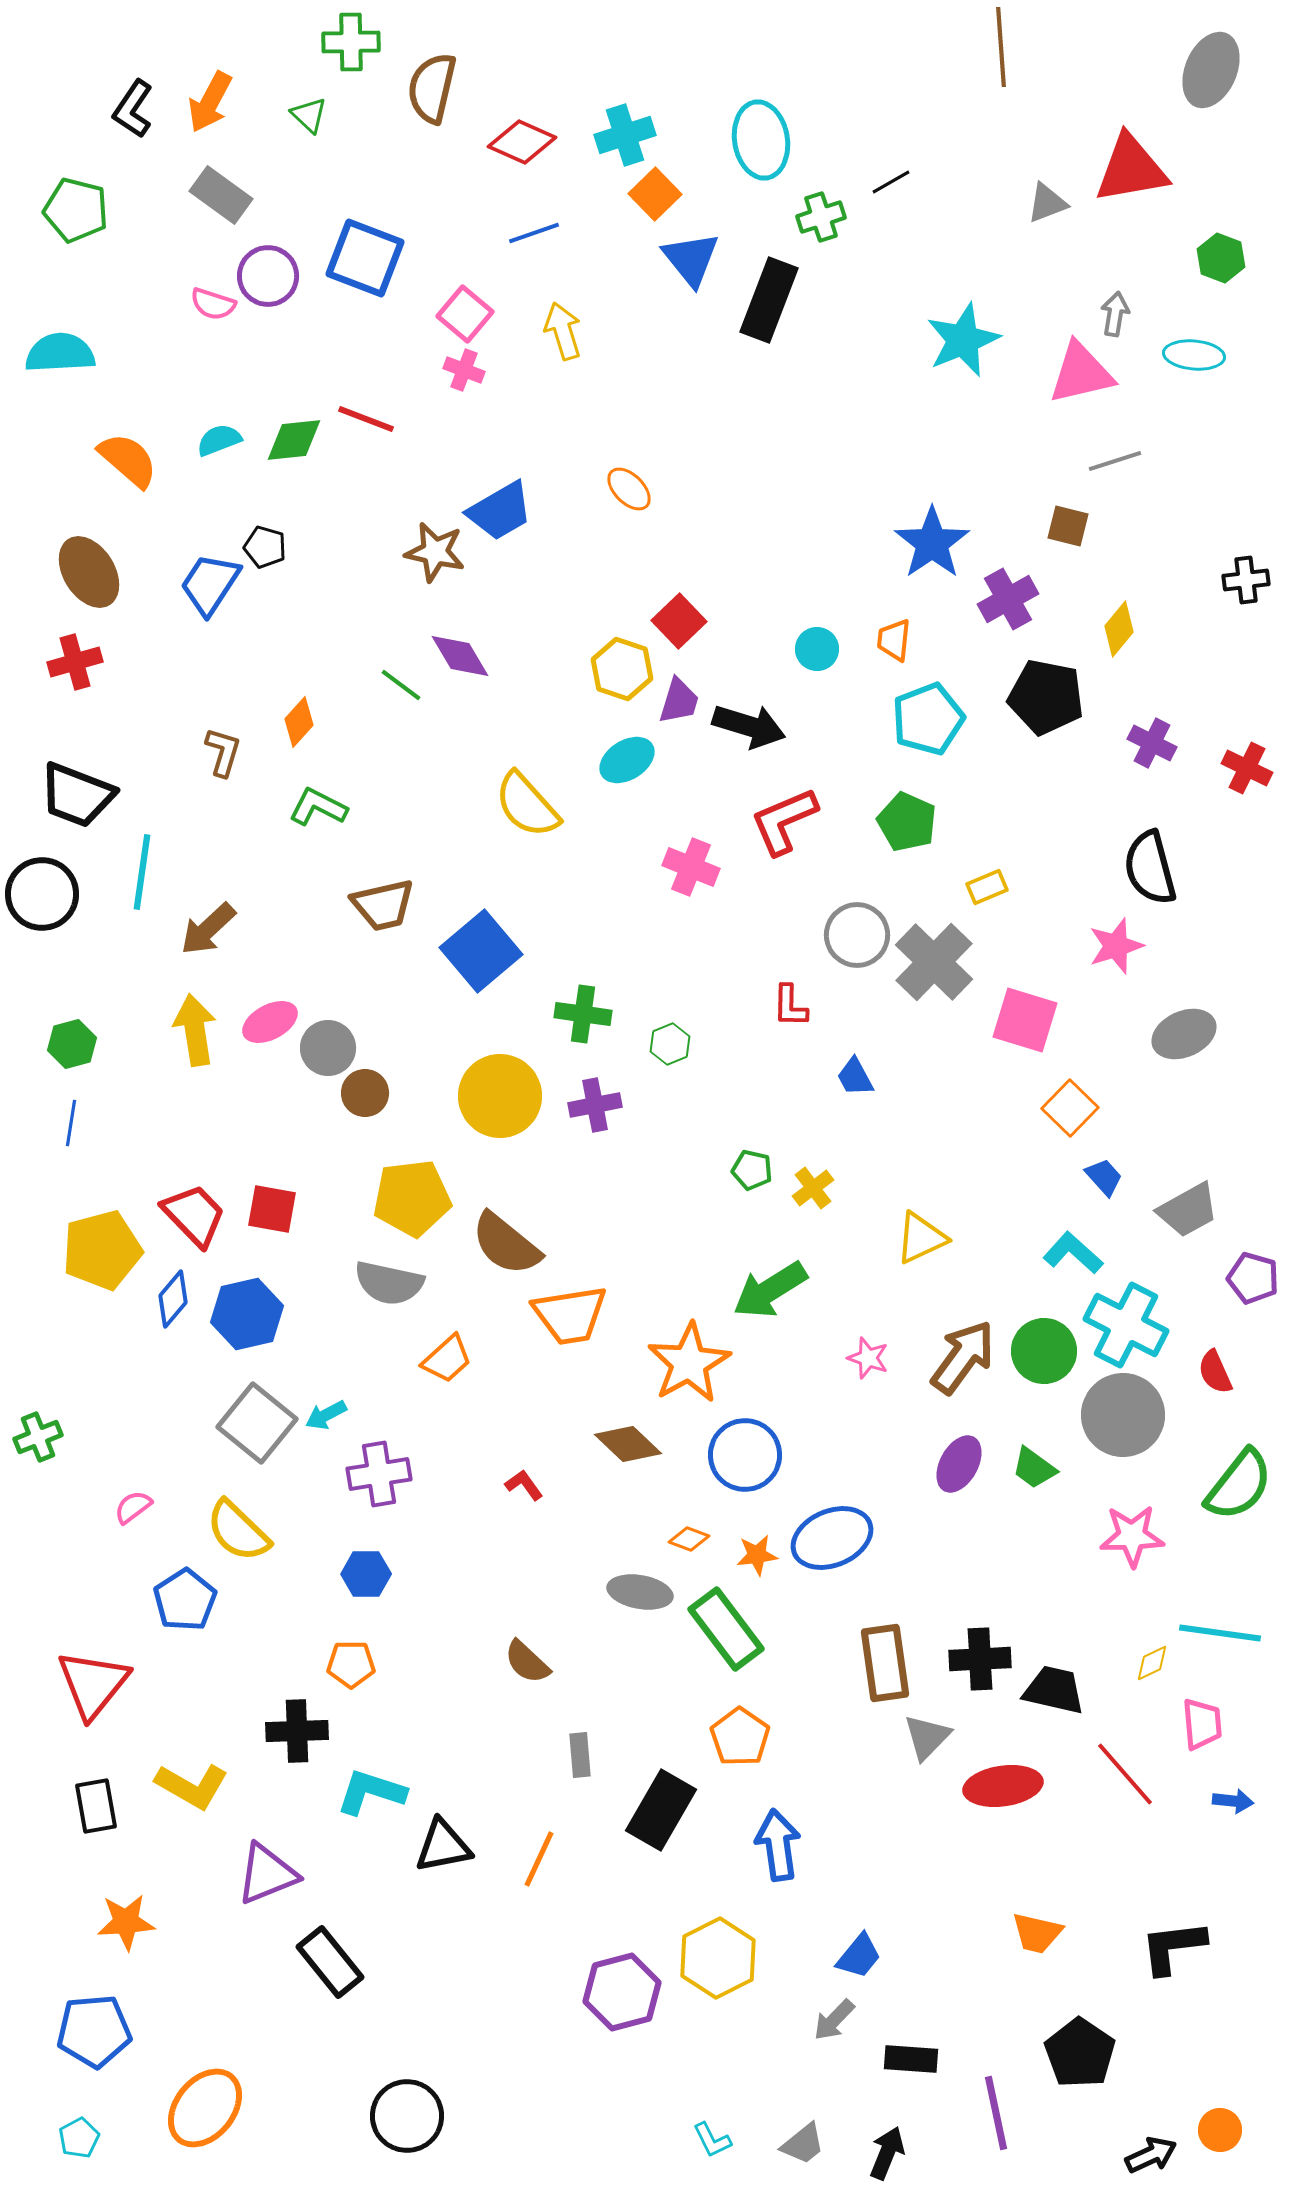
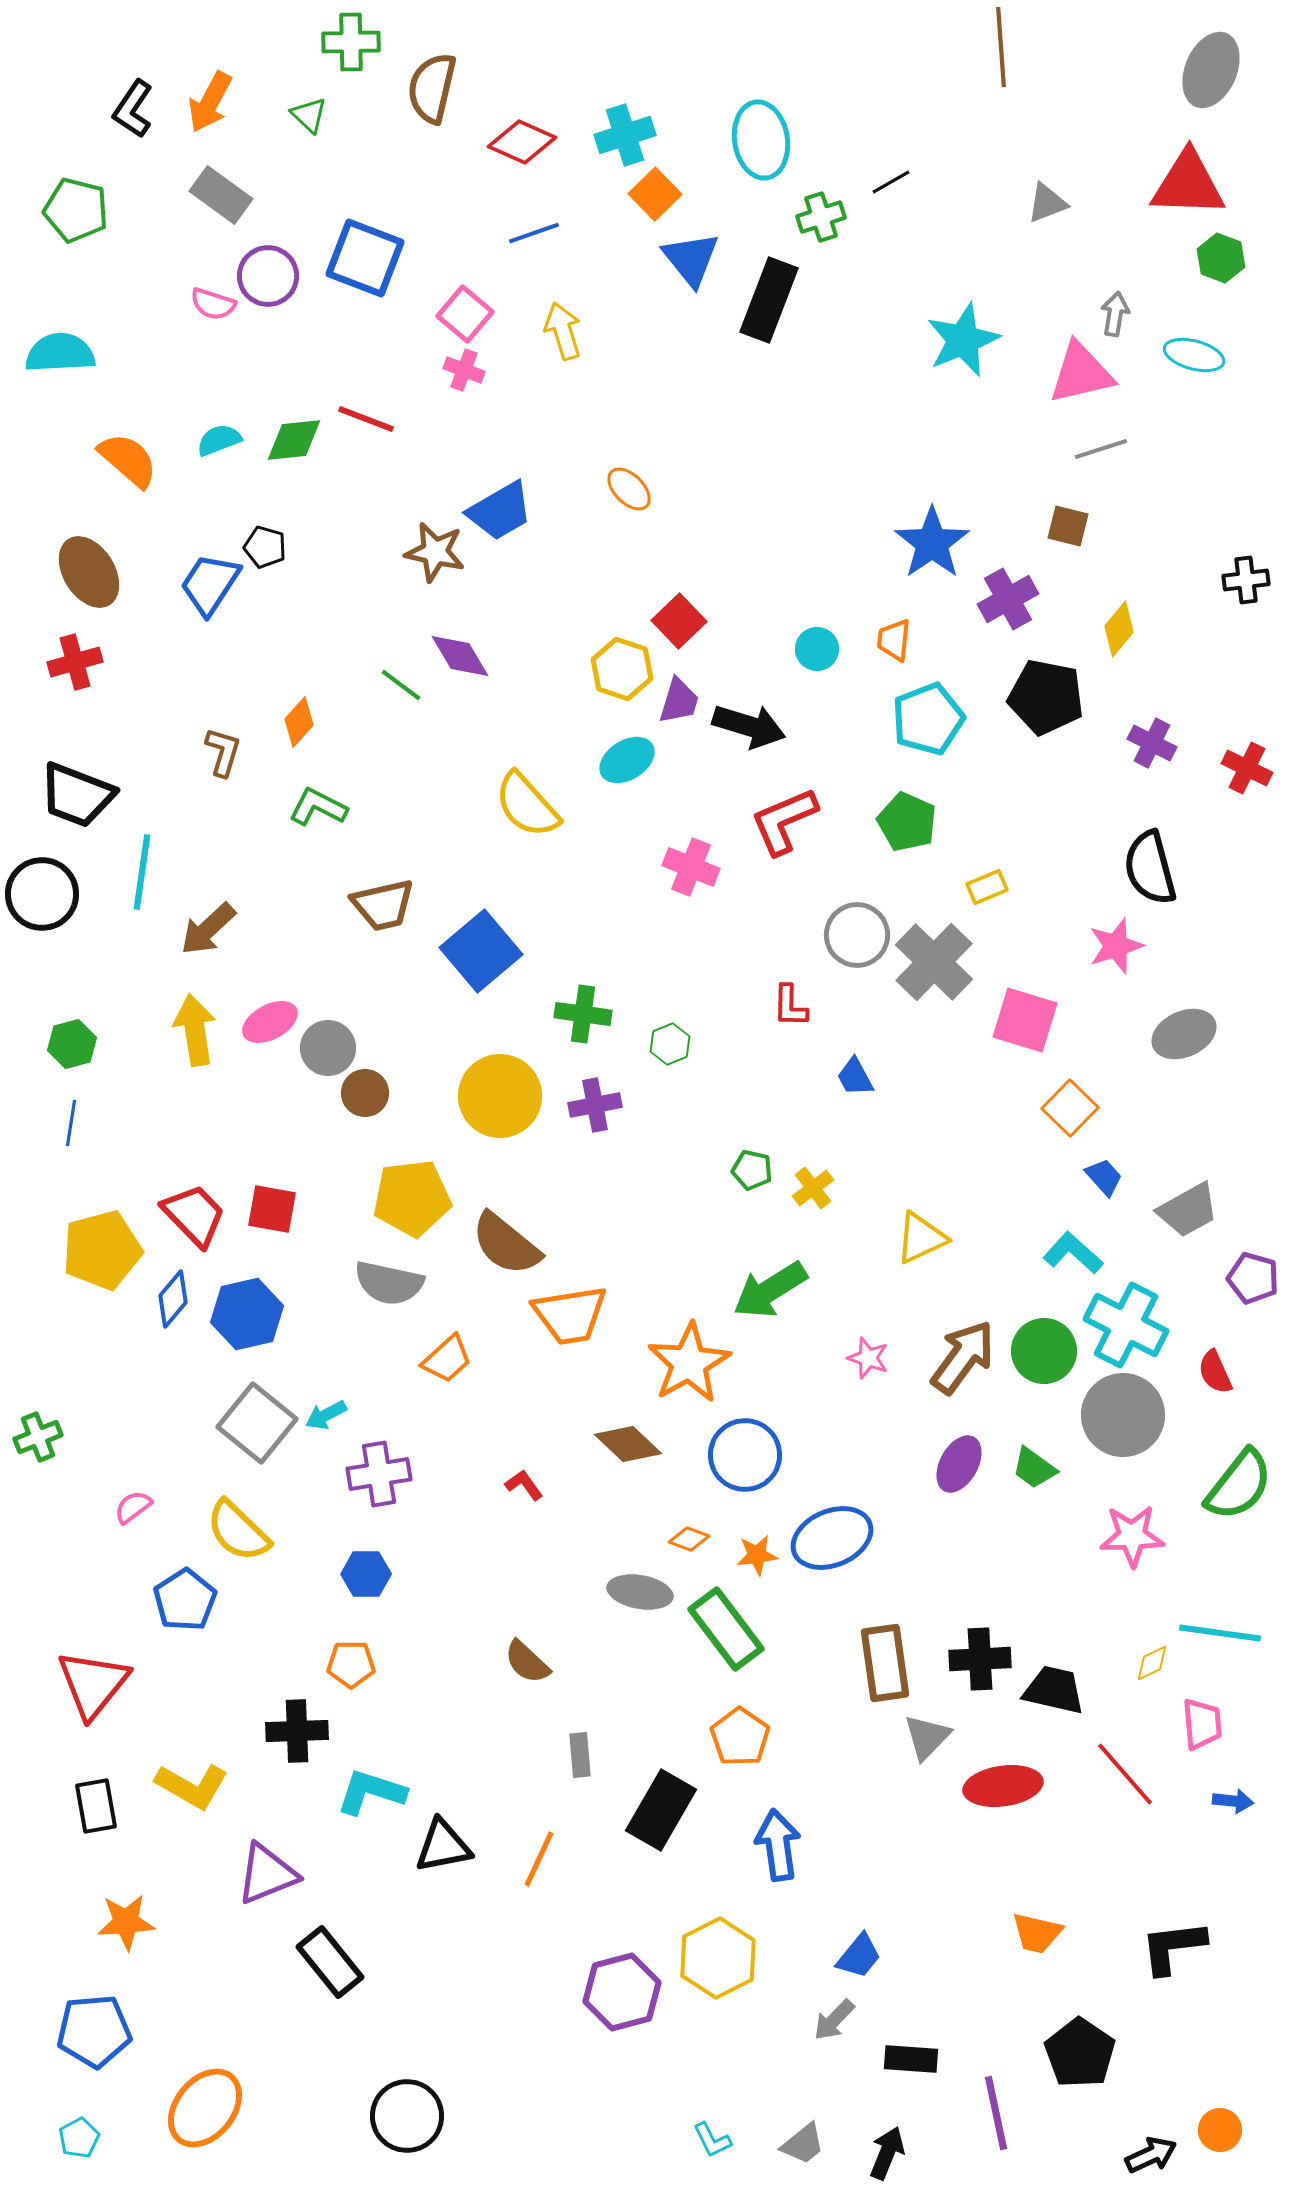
red triangle at (1131, 169): moved 57 px right, 15 px down; rotated 12 degrees clockwise
cyan ellipse at (1194, 355): rotated 10 degrees clockwise
gray line at (1115, 461): moved 14 px left, 12 px up
